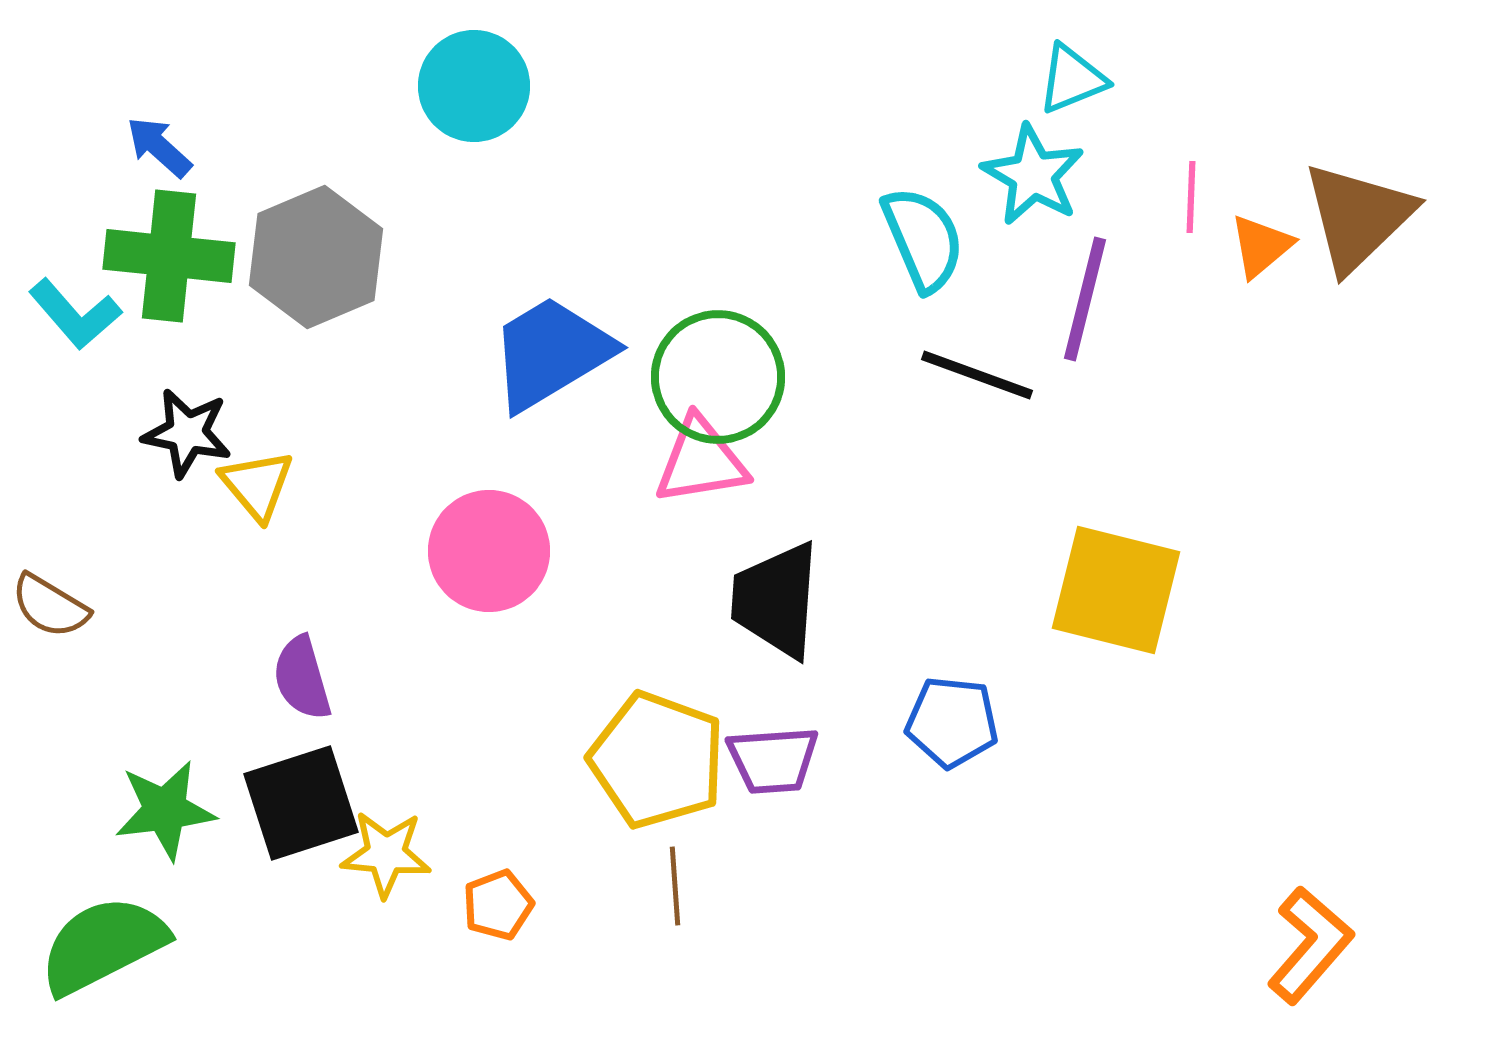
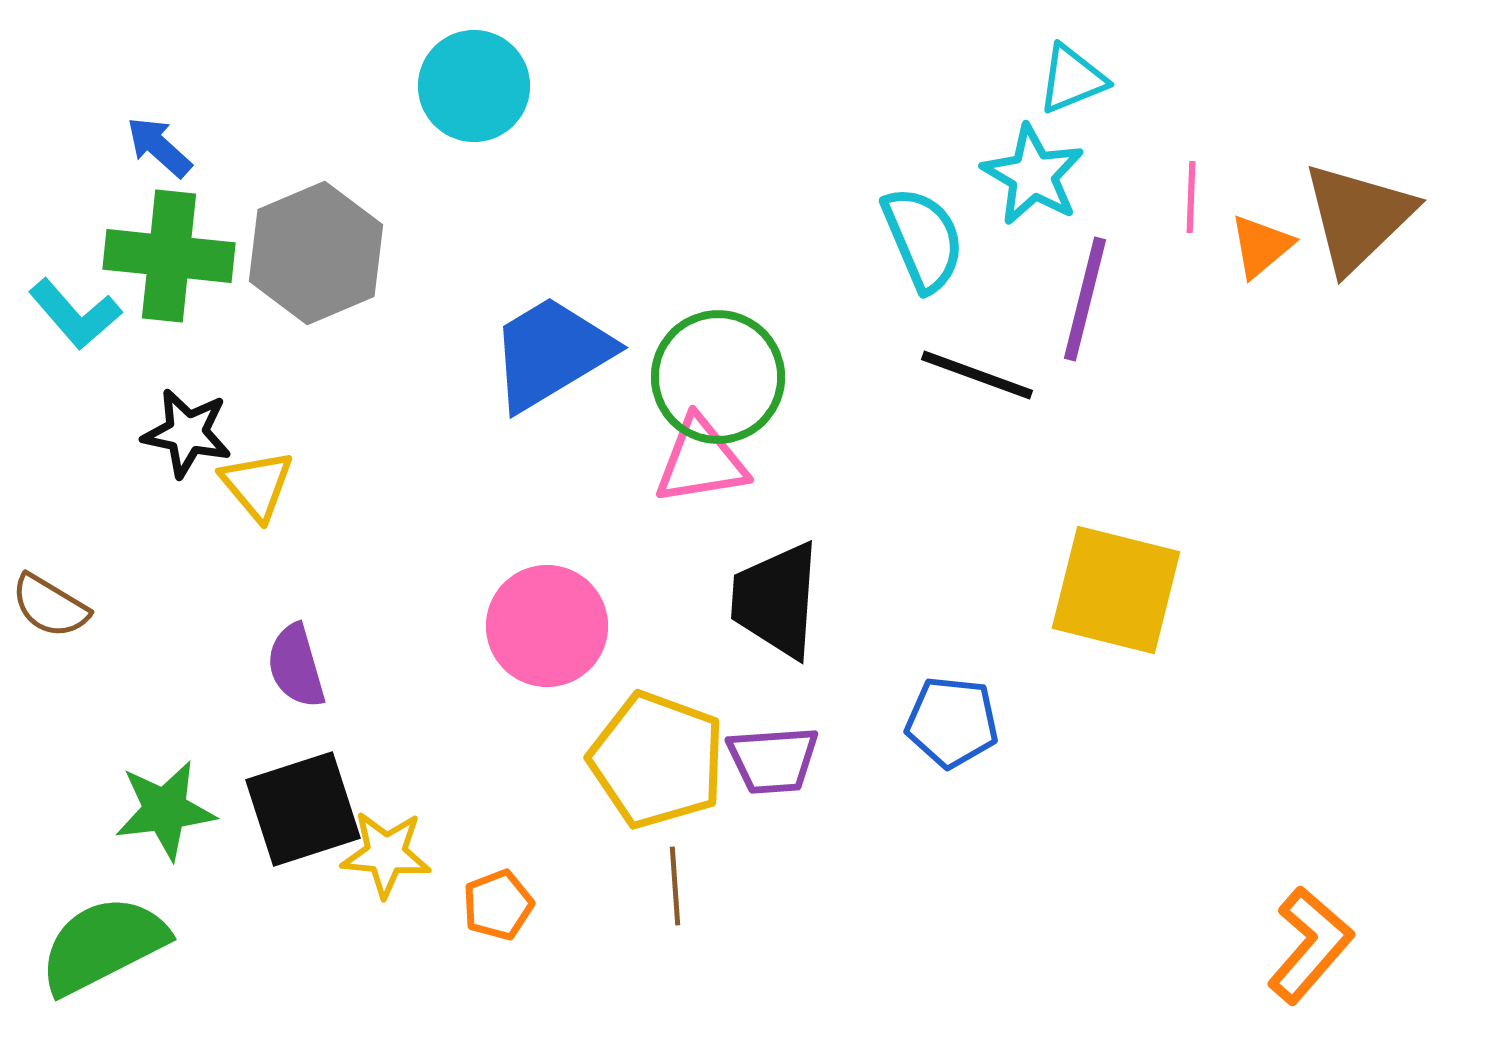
gray hexagon: moved 4 px up
pink circle: moved 58 px right, 75 px down
purple semicircle: moved 6 px left, 12 px up
black square: moved 2 px right, 6 px down
